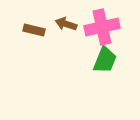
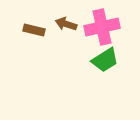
green trapezoid: rotated 36 degrees clockwise
